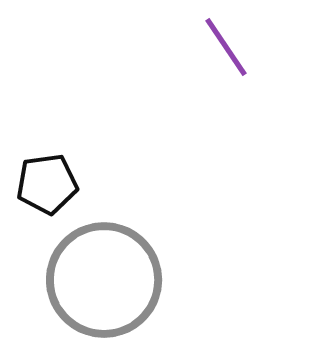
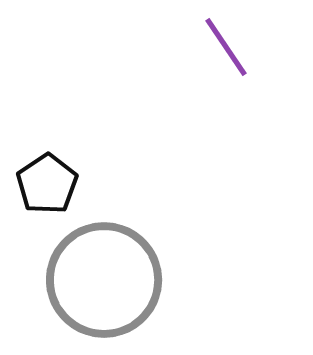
black pentagon: rotated 26 degrees counterclockwise
